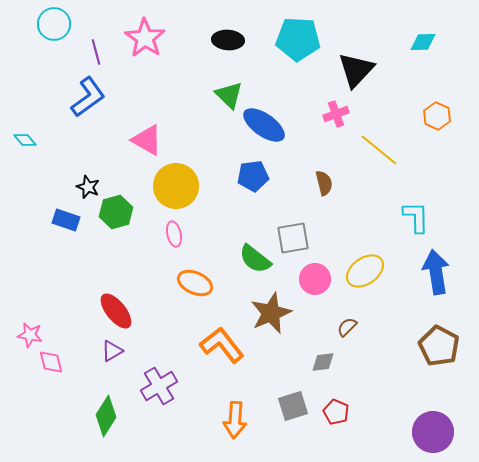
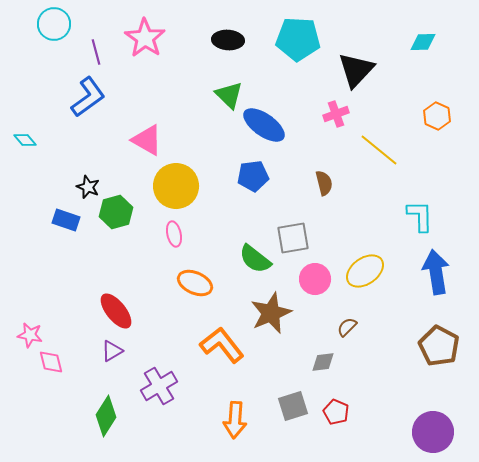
cyan L-shape at (416, 217): moved 4 px right, 1 px up
